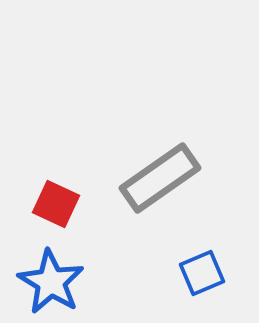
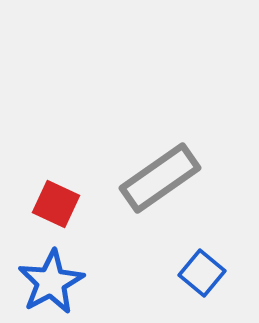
blue square: rotated 27 degrees counterclockwise
blue star: rotated 12 degrees clockwise
